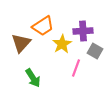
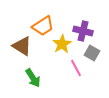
purple cross: rotated 18 degrees clockwise
brown triangle: moved 1 px right, 3 px down; rotated 40 degrees counterclockwise
gray square: moved 3 px left, 2 px down
pink line: rotated 48 degrees counterclockwise
